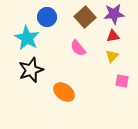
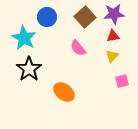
cyan star: moved 3 px left
black star: moved 2 px left, 1 px up; rotated 15 degrees counterclockwise
pink square: rotated 24 degrees counterclockwise
